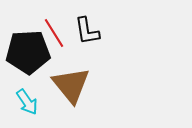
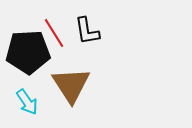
brown triangle: rotated 6 degrees clockwise
